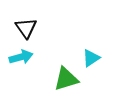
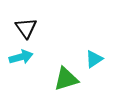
cyan triangle: moved 3 px right, 1 px down
